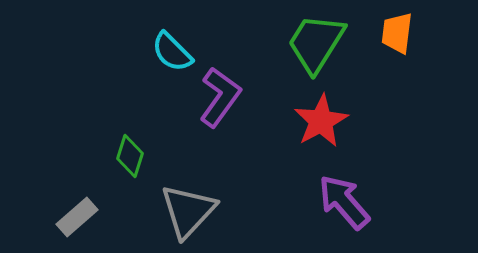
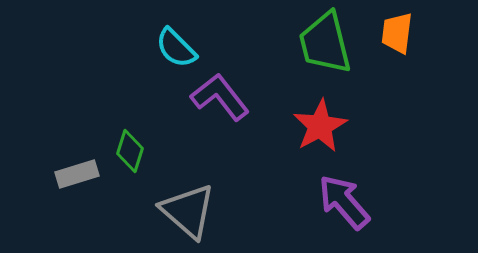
green trapezoid: moved 9 px right; rotated 46 degrees counterclockwise
cyan semicircle: moved 4 px right, 4 px up
purple L-shape: rotated 74 degrees counterclockwise
red star: moved 1 px left, 5 px down
green diamond: moved 5 px up
gray triangle: rotated 32 degrees counterclockwise
gray rectangle: moved 43 px up; rotated 24 degrees clockwise
